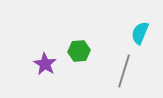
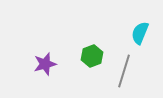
green hexagon: moved 13 px right, 5 px down; rotated 15 degrees counterclockwise
purple star: rotated 25 degrees clockwise
